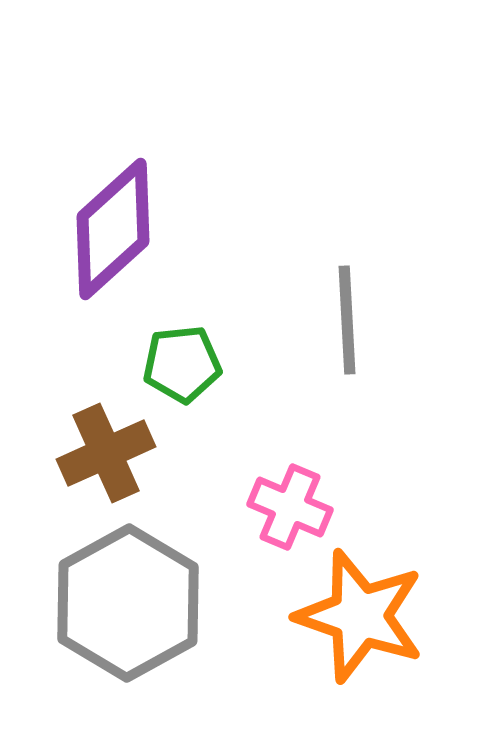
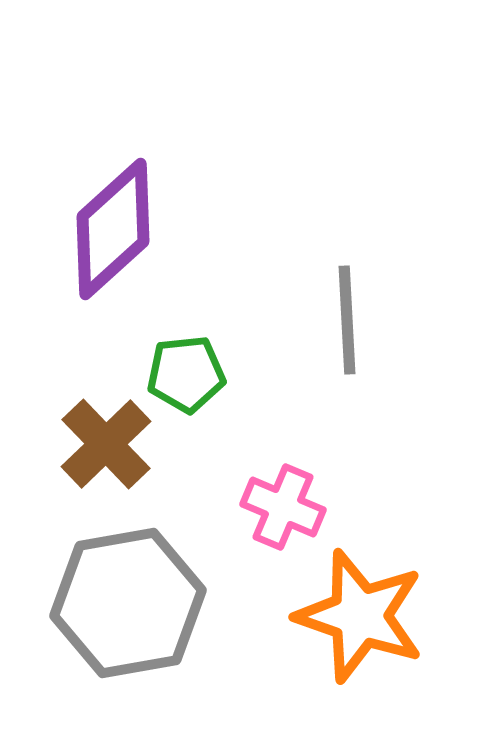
green pentagon: moved 4 px right, 10 px down
brown cross: moved 9 px up; rotated 20 degrees counterclockwise
pink cross: moved 7 px left
gray hexagon: rotated 19 degrees clockwise
